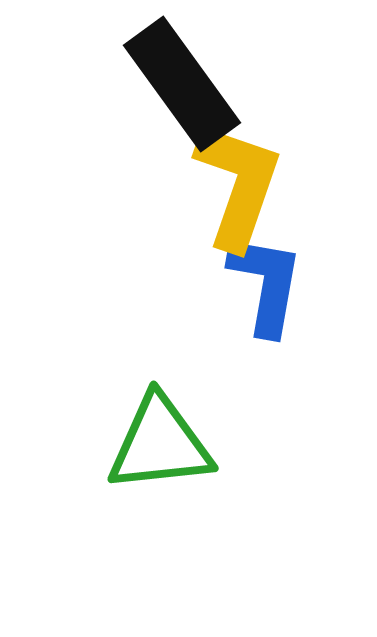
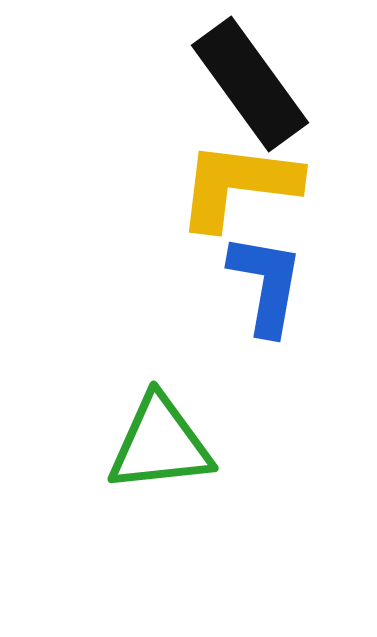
black rectangle: moved 68 px right
yellow L-shape: rotated 102 degrees counterclockwise
